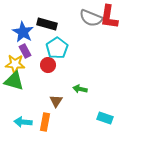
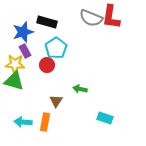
red L-shape: moved 2 px right
black rectangle: moved 2 px up
blue star: rotated 25 degrees clockwise
cyan pentagon: moved 1 px left
red circle: moved 1 px left
